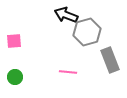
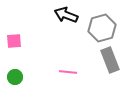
gray hexagon: moved 15 px right, 4 px up
